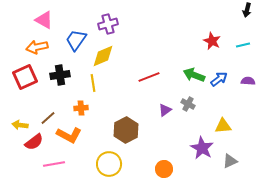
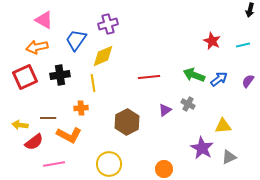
black arrow: moved 3 px right
red line: rotated 15 degrees clockwise
purple semicircle: rotated 56 degrees counterclockwise
brown line: rotated 42 degrees clockwise
brown hexagon: moved 1 px right, 8 px up
gray triangle: moved 1 px left, 4 px up
